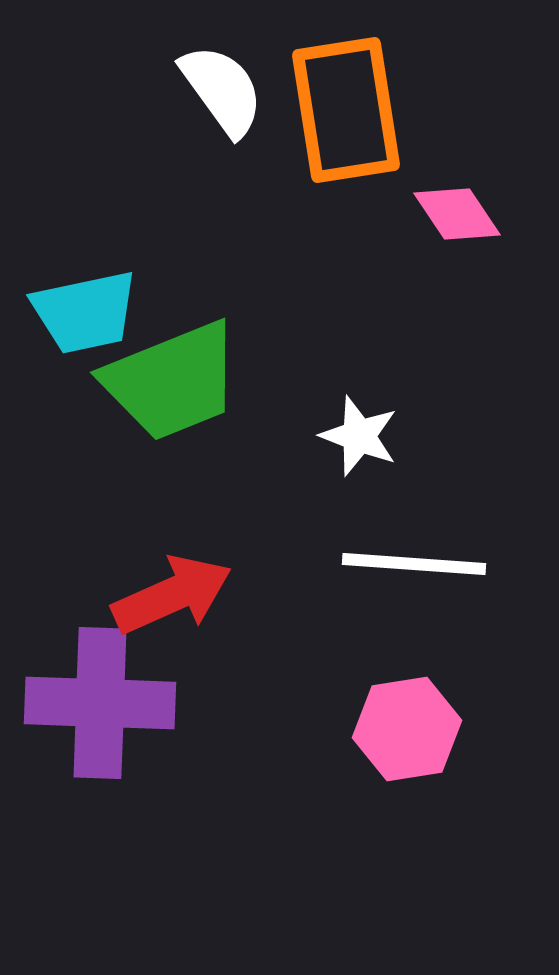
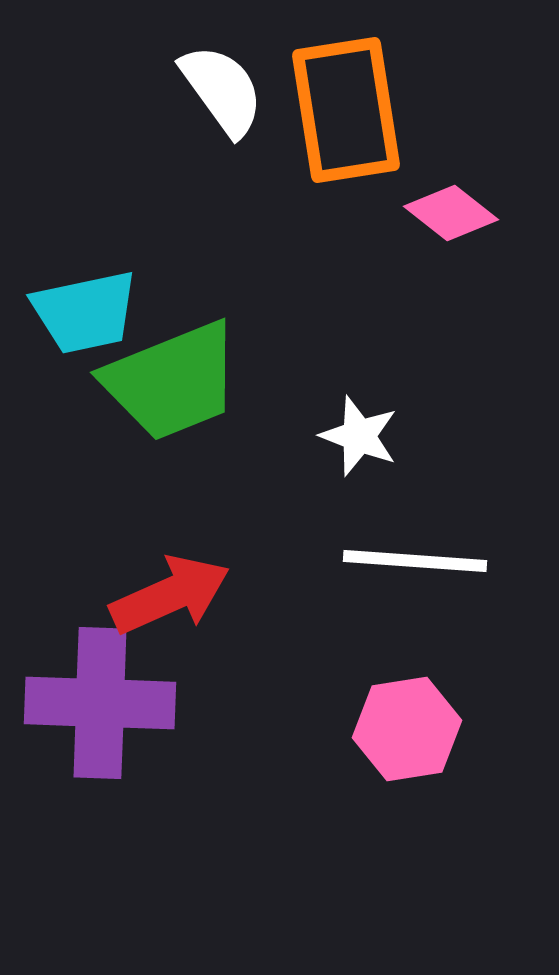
pink diamond: moved 6 px left, 1 px up; rotated 18 degrees counterclockwise
white line: moved 1 px right, 3 px up
red arrow: moved 2 px left
